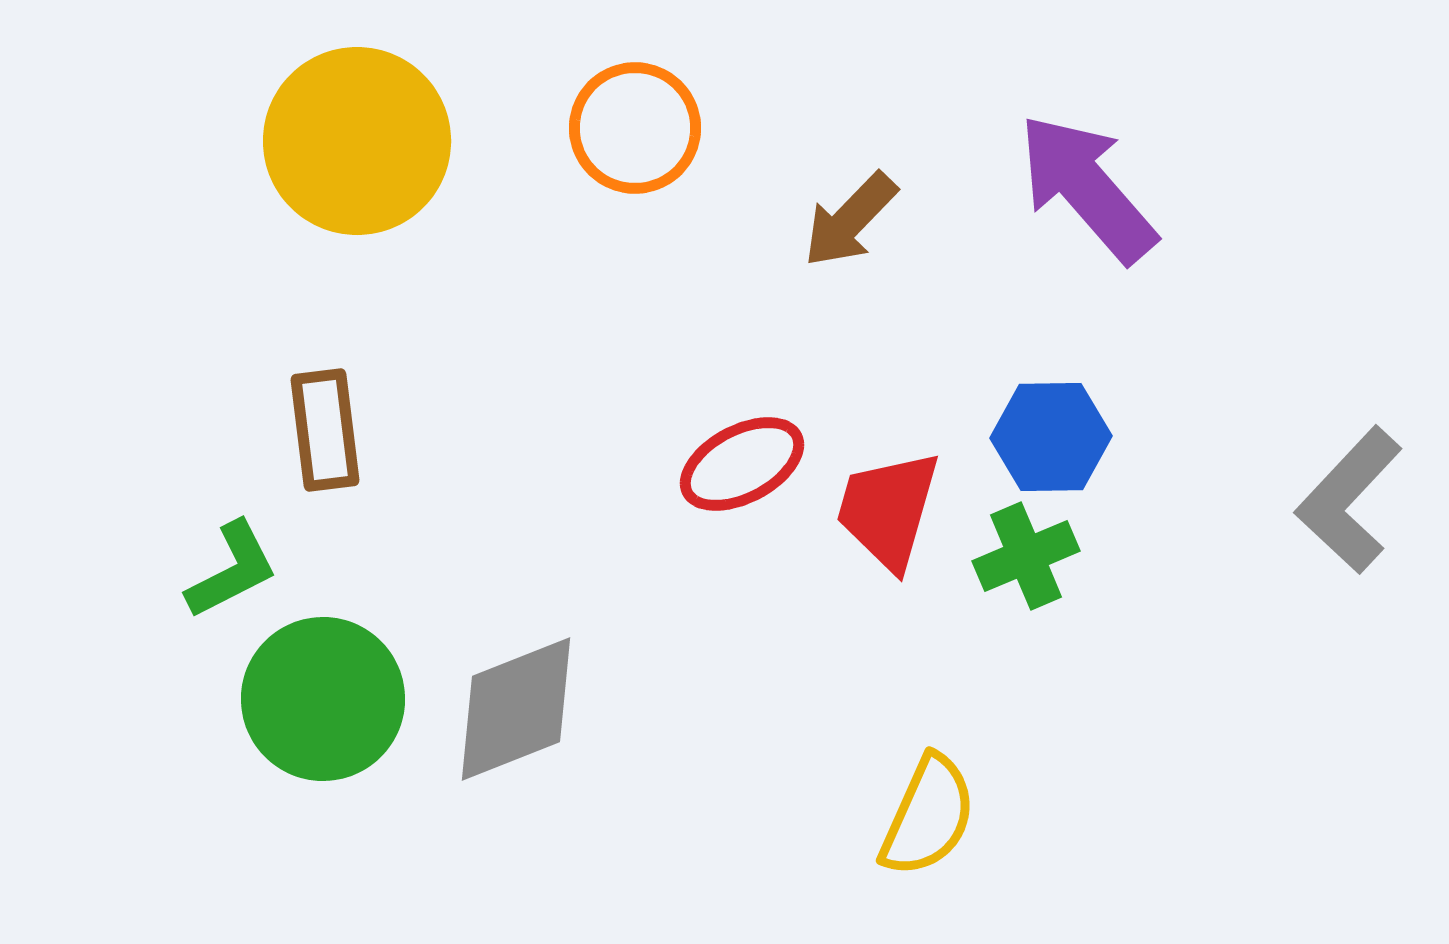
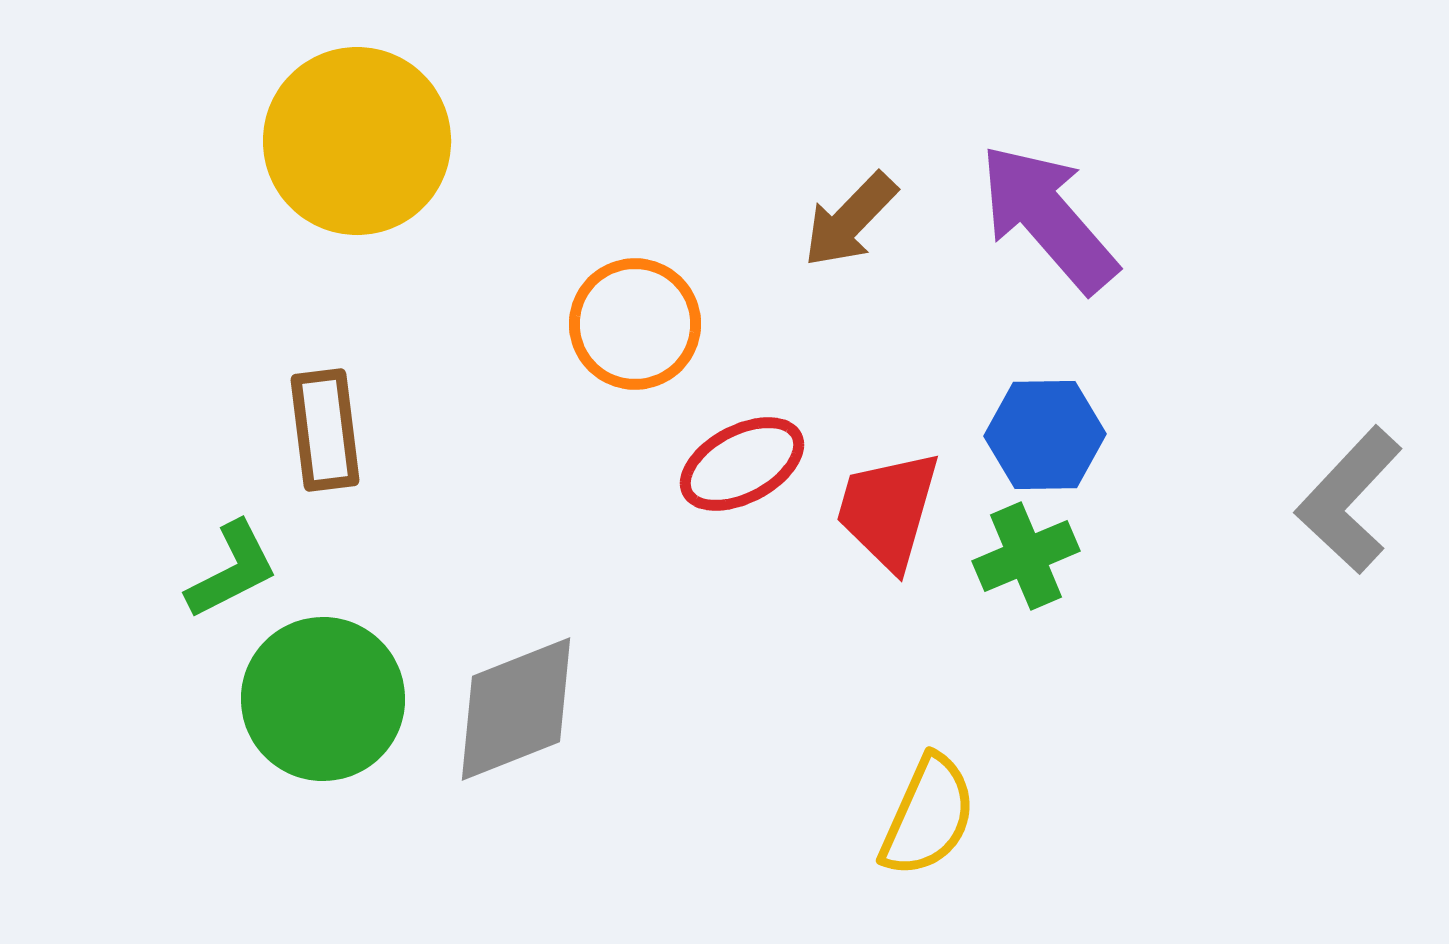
orange circle: moved 196 px down
purple arrow: moved 39 px left, 30 px down
blue hexagon: moved 6 px left, 2 px up
